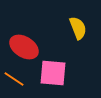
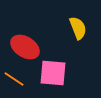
red ellipse: moved 1 px right
